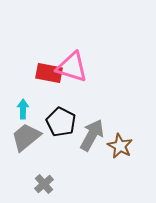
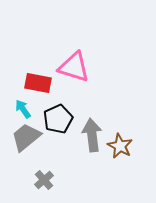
pink triangle: moved 2 px right
red rectangle: moved 11 px left, 10 px down
cyan arrow: rotated 36 degrees counterclockwise
black pentagon: moved 3 px left, 3 px up; rotated 20 degrees clockwise
gray arrow: rotated 36 degrees counterclockwise
gray cross: moved 4 px up
